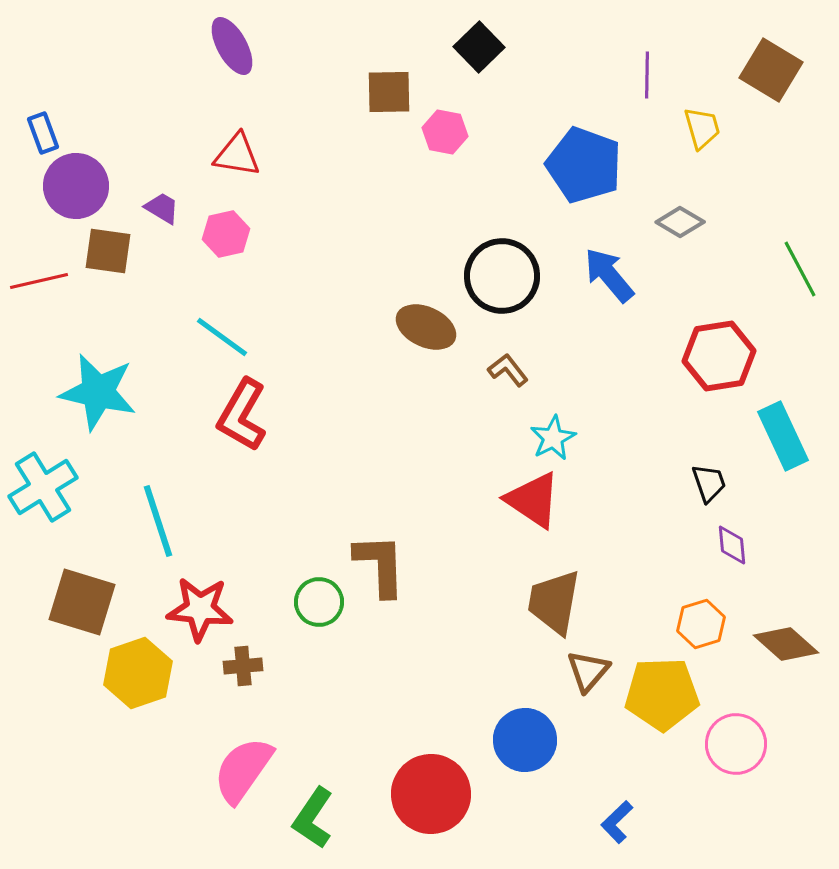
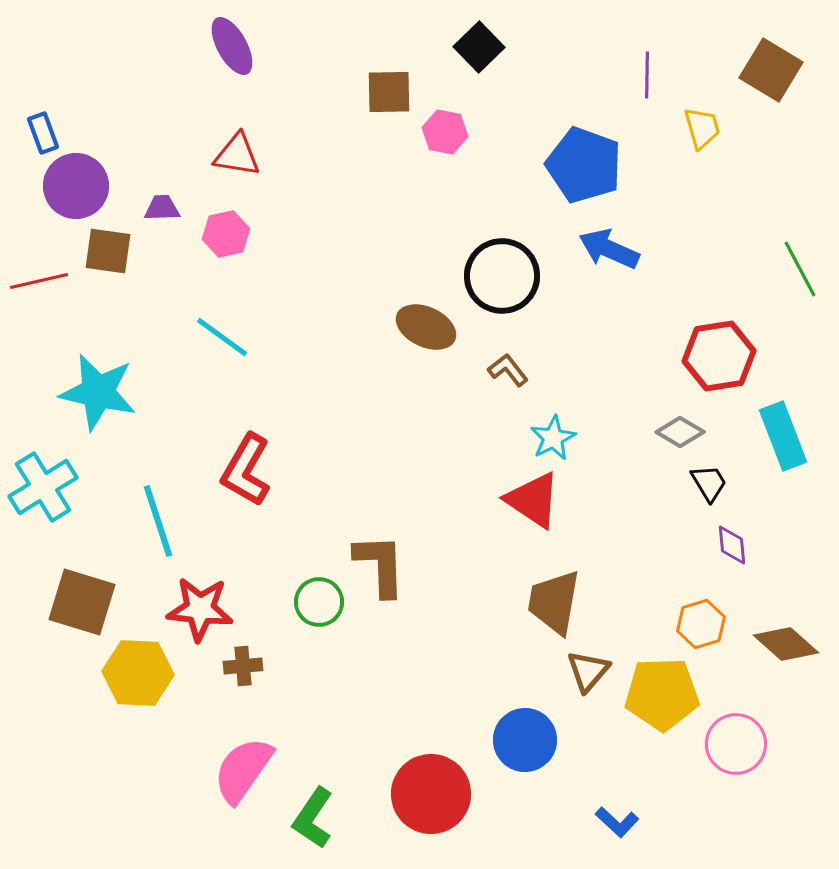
purple trapezoid at (162, 208): rotated 33 degrees counterclockwise
gray diamond at (680, 222): moved 210 px down
blue arrow at (609, 275): moved 26 px up; rotated 26 degrees counterclockwise
red L-shape at (242, 415): moved 4 px right, 55 px down
cyan rectangle at (783, 436): rotated 4 degrees clockwise
black trapezoid at (709, 483): rotated 12 degrees counterclockwise
yellow hexagon at (138, 673): rotated 22 degrees clockwise
blue L-shape at (617, 822): rotated 93 degrees counterclockwise
